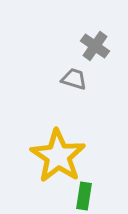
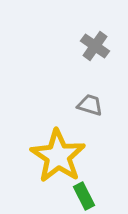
gray trapezoid: moved 16 px right, 26 px down
green rectangle: rotated 36 degrees counterclockwise
